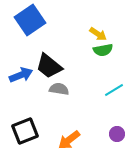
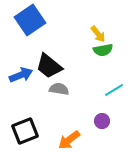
yellow arrow: rotated 18 degrees clockwise
purple circle: moved 15 px left, 13 px up
